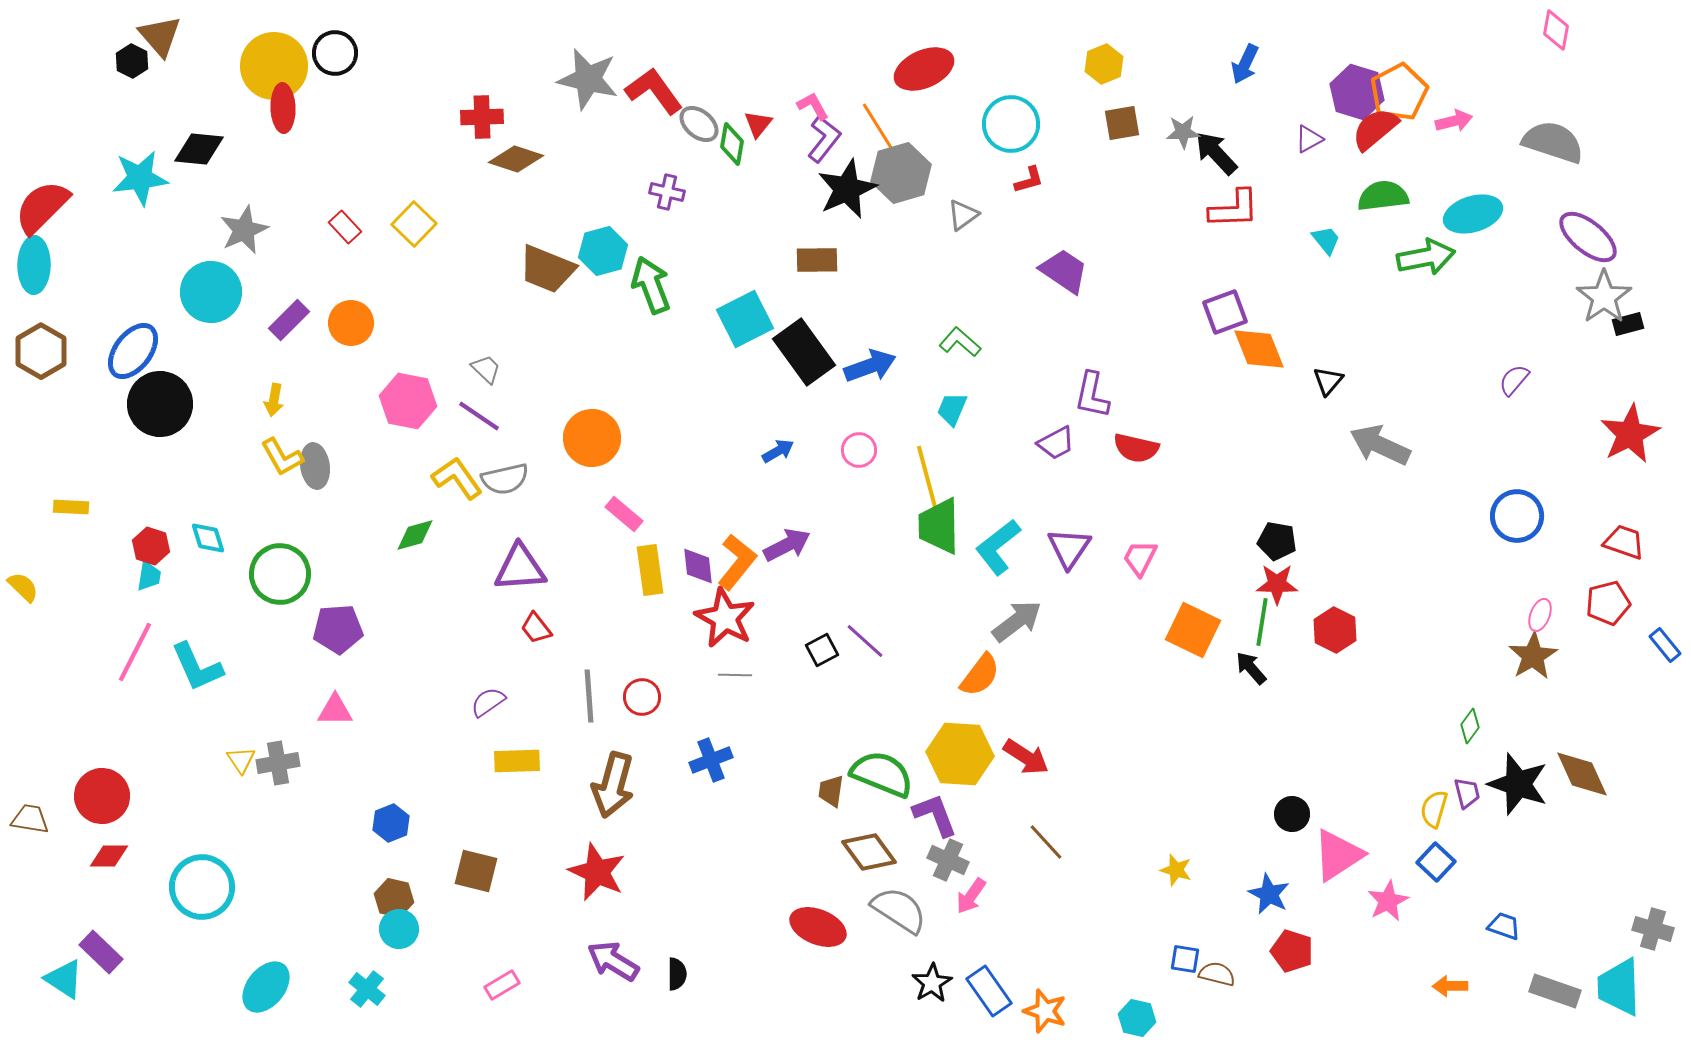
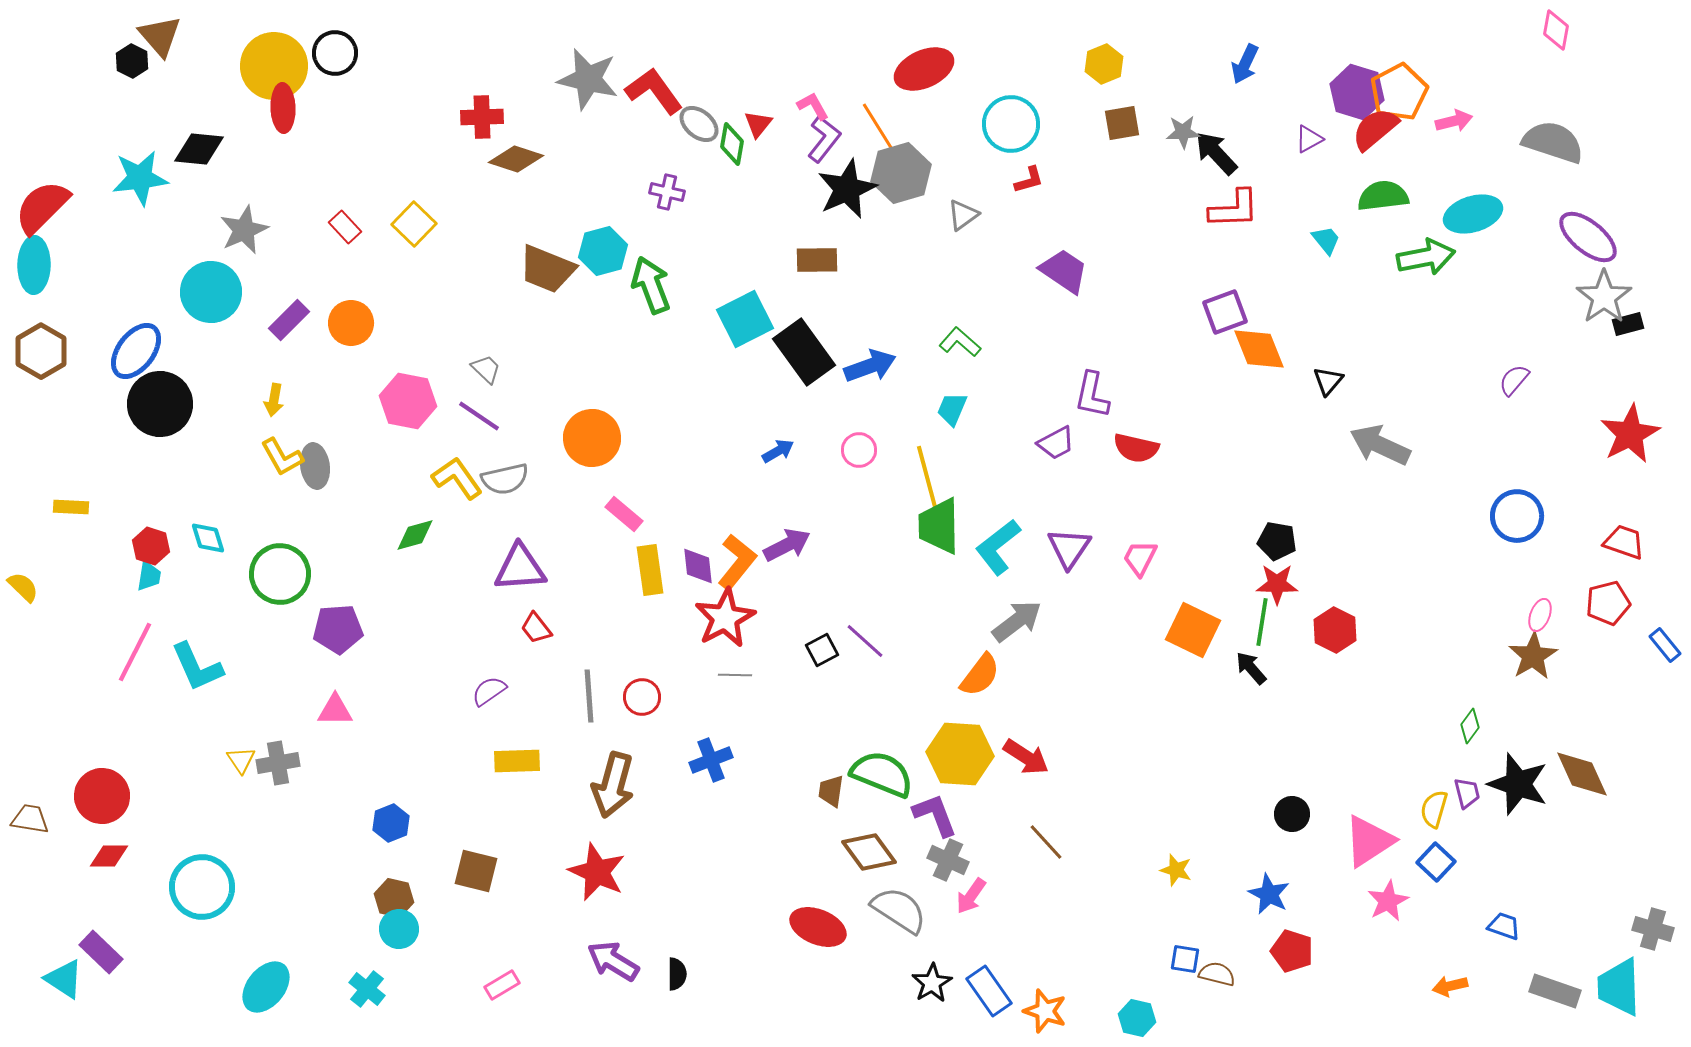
blue ellipse at (133, 351): moved 3 px right
red star at (725, 618): rotated 16 degrees clockwise
purple semicircle at (488, 702): moved 1 px right, 11 px up
pink triangle at (1338, 855): moved 31 px right, 14 px up
orange arrow at (1450, 986): rotated 12 degrees counterclockwise
